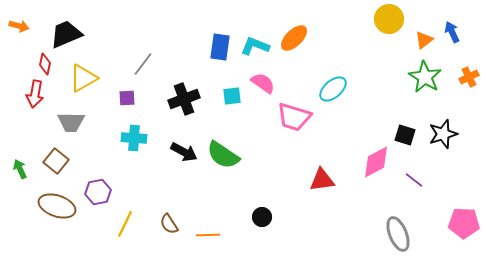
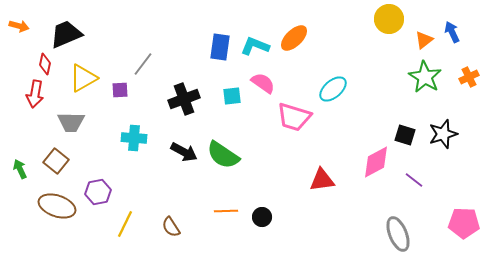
purple square: moved 7 px left, 8 px up
brown semicircle: moved 2 px right, 3 px down
orange line: moved 18 px right, 24 px up
